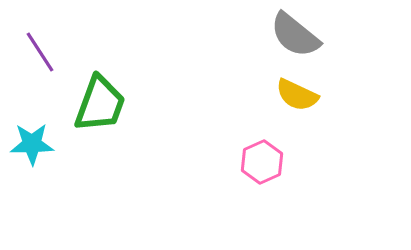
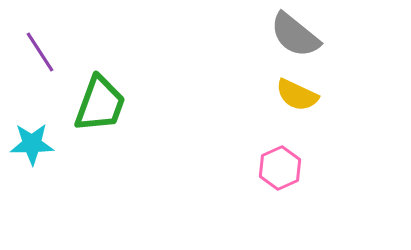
pink hexagon: moved 18 px right, 6 px down
